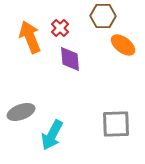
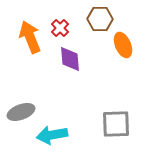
brown hexagon: moved 3 px left, 3 px down
orange ellipse: rotated 30 degrees clockwise
cyan arrow: rotated 52 degrees clockwise
